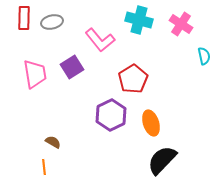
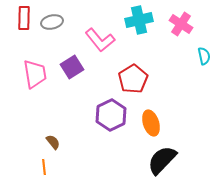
cyan cross: rotated 28 degrees counterclockwise
brown semicircle: rotated 21 degrees clockwise
